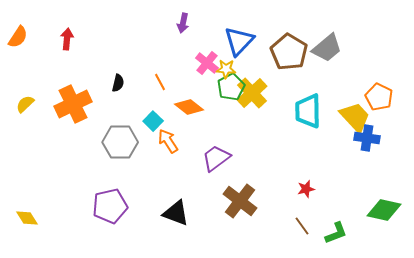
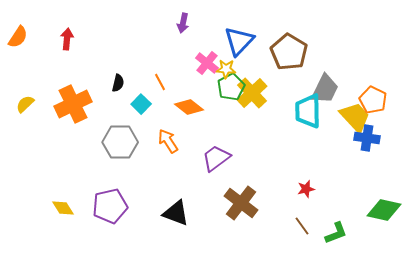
gray trapezoid: moved 2 px left, 41 px down; rotated 24 degrees counterclockwise
orange pentagon: moved 6 px left, 3 px down
cyan square: moved 12 px left, 17 px up
brown cross: moved 1 px right, 2 px down
yellow diamond: moved 36 px right, 10 px up
